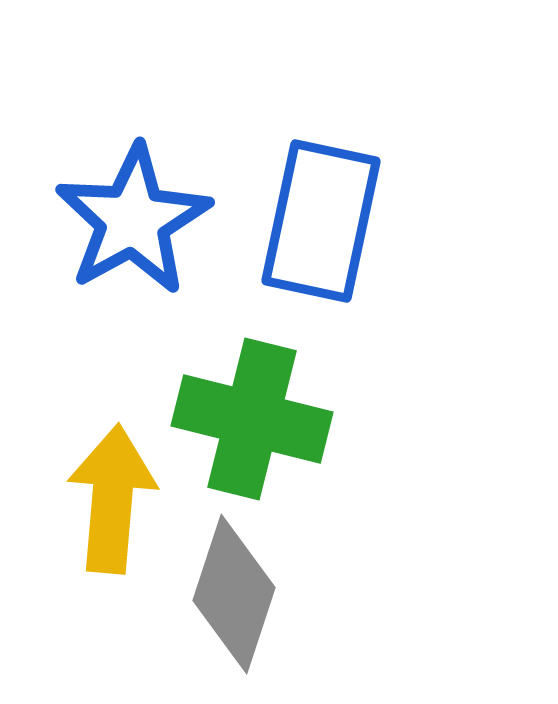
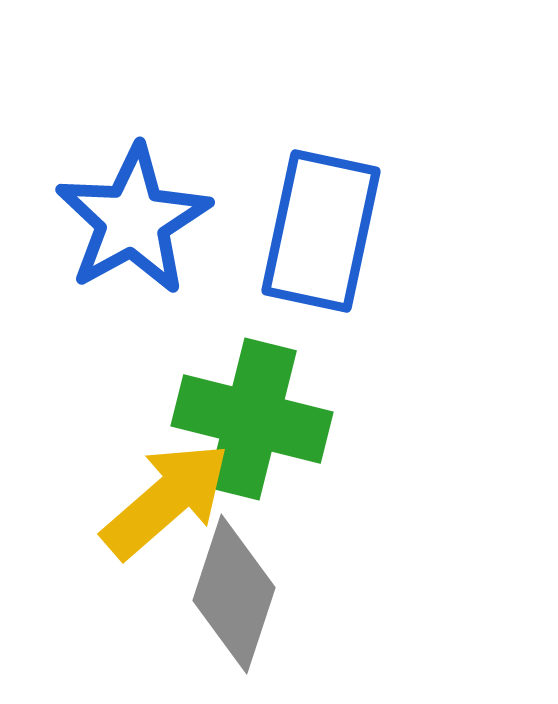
blue rectangle: moved 10 px down
yellow arrow: moved 54 px right, 1 px down; rotated 44 degrees clockwise
